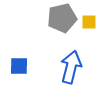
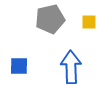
gray pentagon: moved 12 px left, 1 px down
blue arrow: rotated 16 degrees counterclockwise
